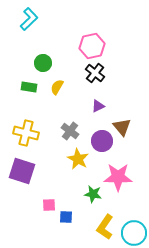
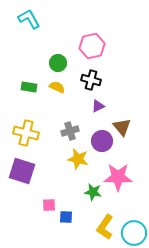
cyan L-shape: rotated 75 degrees counterclockwise
green circle: moved 15 px right
black cross: moved 4 px left, 7 px down; rotated 24 degrees counterclockwise
yellow semicircle: rotated 84 degrees clockwise
gray cross: rotated 36 degrees clockwise
yellow star: rotated 15 degrees counterclockwise
green star: moved 2 px up
